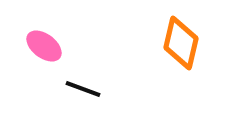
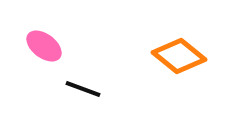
orange diamond: moved 2 px left, 13 px down; rotated 64 degrees counterclockwise
